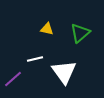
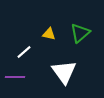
yellow triangle: moved 2 px right, 5 px down
white line: moved 11 px left, 7 px up; rotated 28 degrees counterclockwise
purple line: moved 2 px right, 2 px up; rotated 42 degrees clockwise
